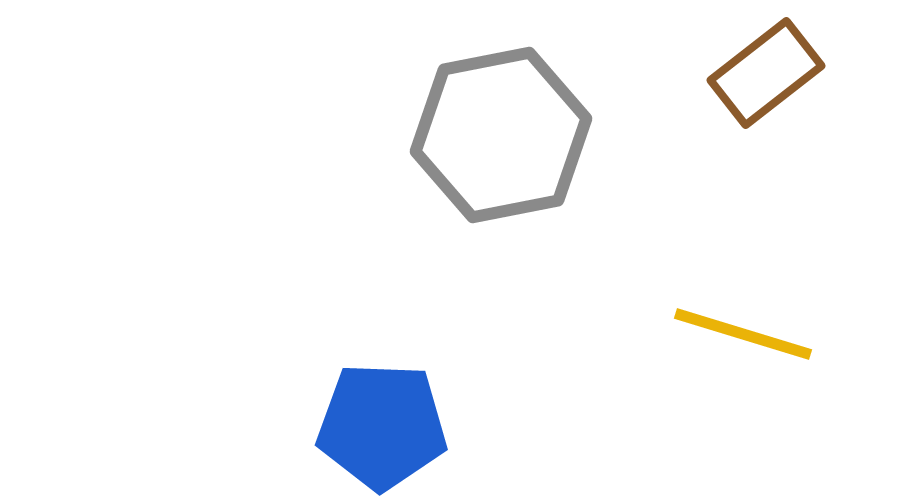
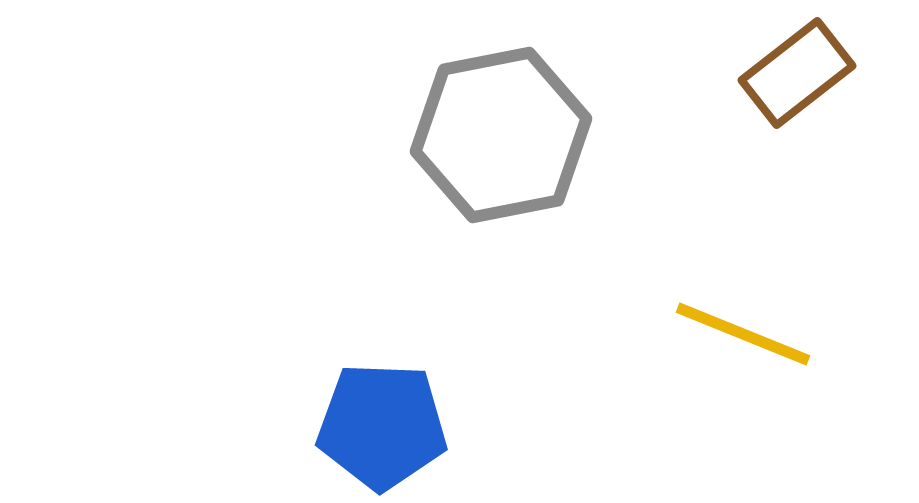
brown rectangle: moved 31 px right
yellow line: rotated 5 degrees clockwise
